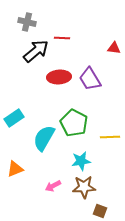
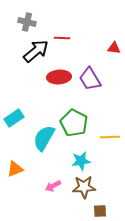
brown square: rotated 24 degrees counterclockwise
